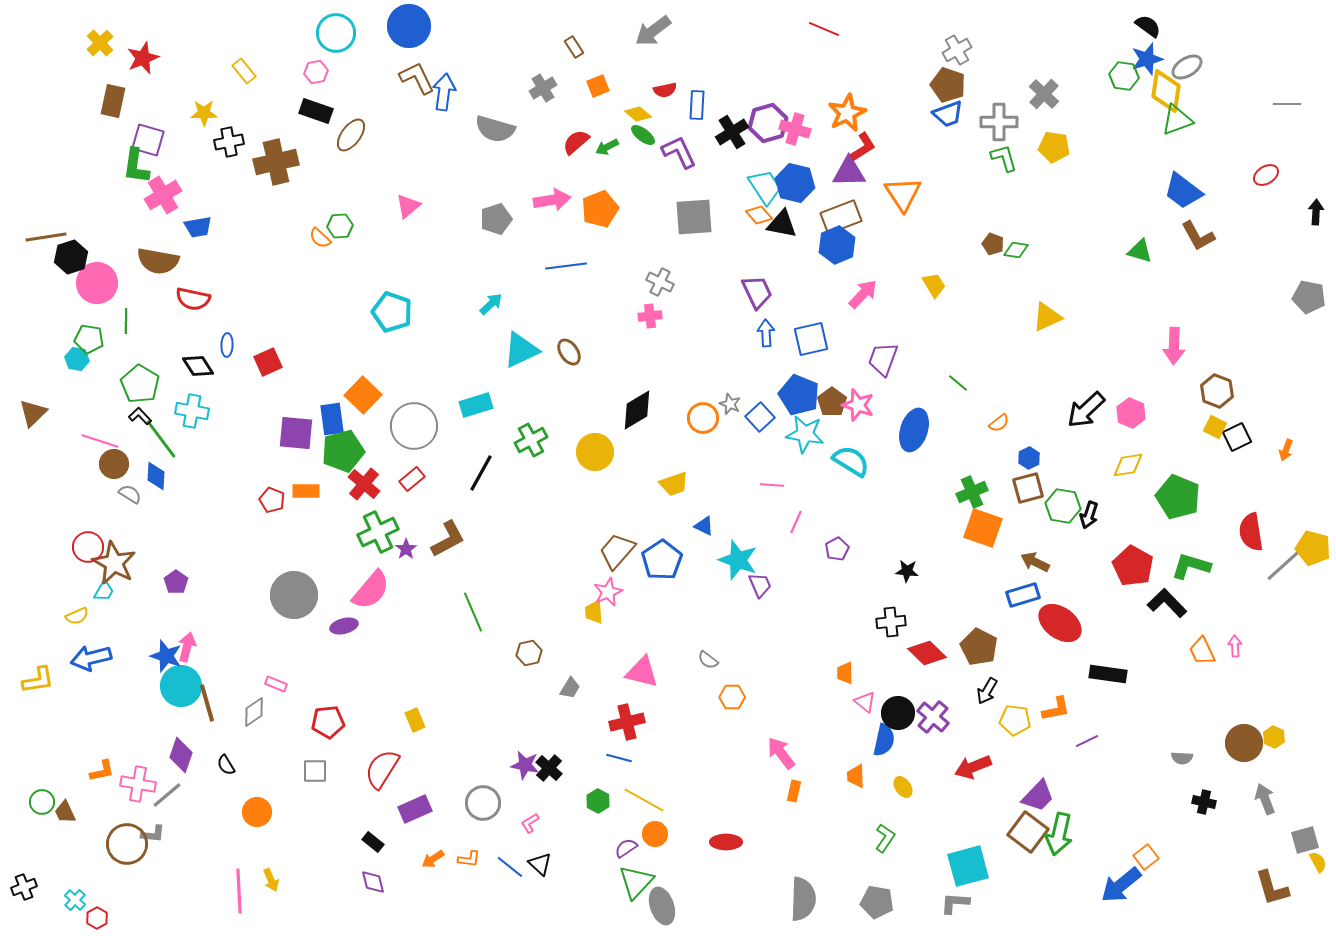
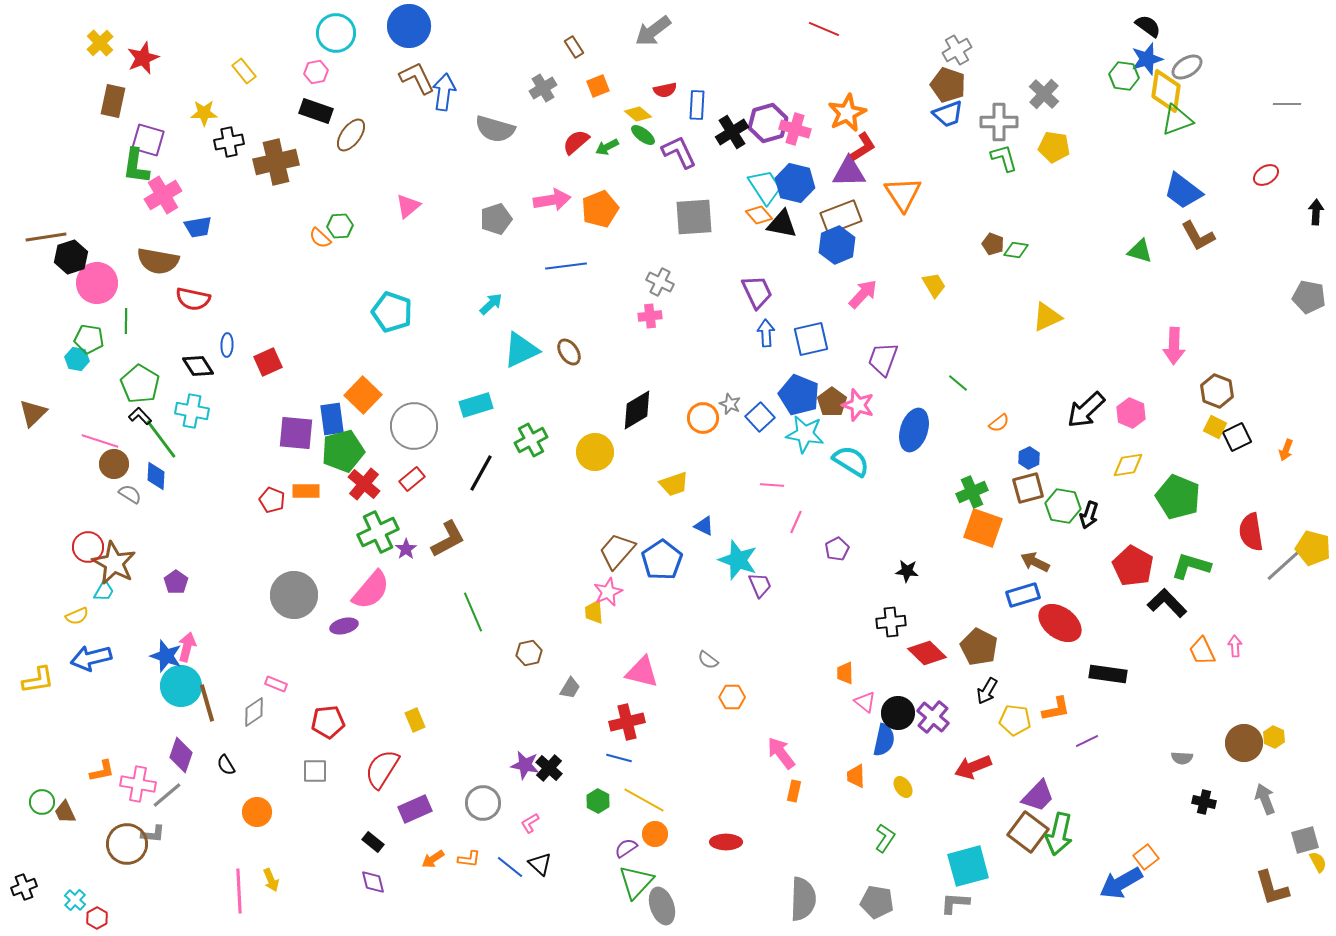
blue arrow at (1121, 885): moved 2 px up; rotated 9 degrees clockwise
